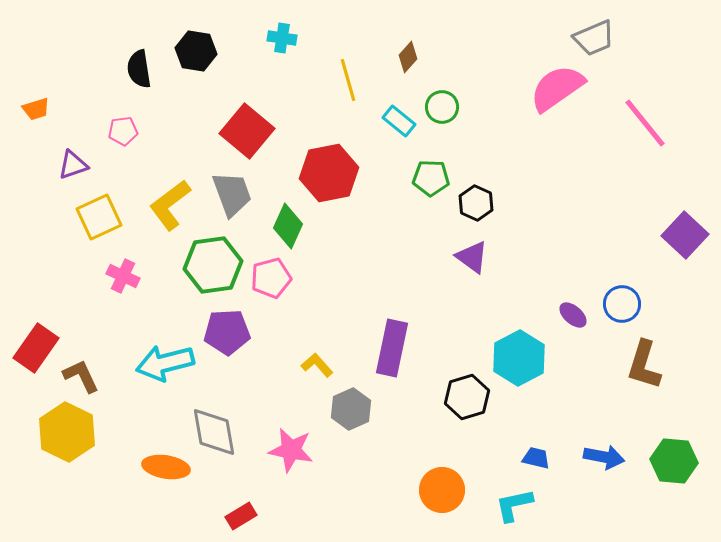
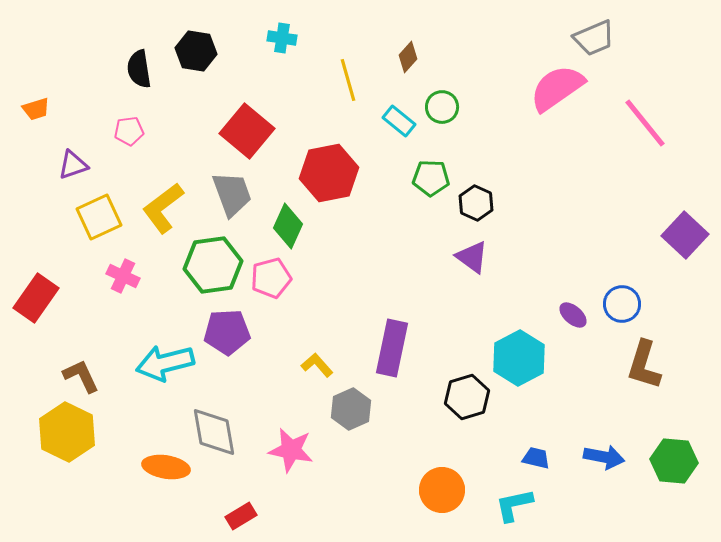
pink pentagon at (123, 131): moved 6 px right
yellow L-shape at (170, 205): moved 7 px left, 3 px down
red rectangle at (36, 348): moved 50 px up
